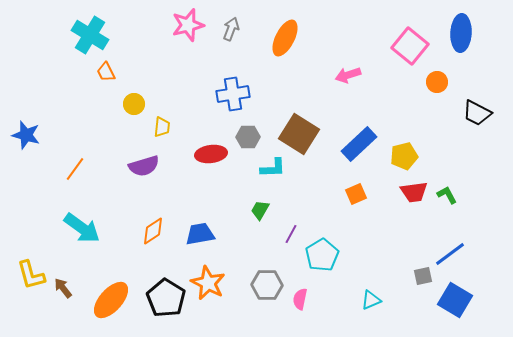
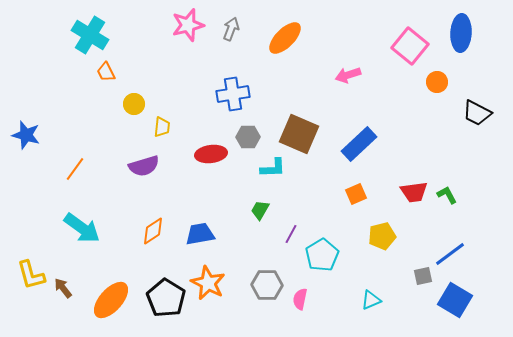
orange ellipse at (285, 38): rotated 18 degrees clockwise
brown square at (299, 134): rotated 9 degrees counterclockwise
yellow pentagon at (404, 156): moved 22 px left, 80 px down
